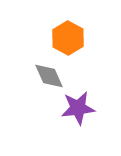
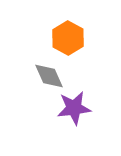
purple star: moved 4 px left
